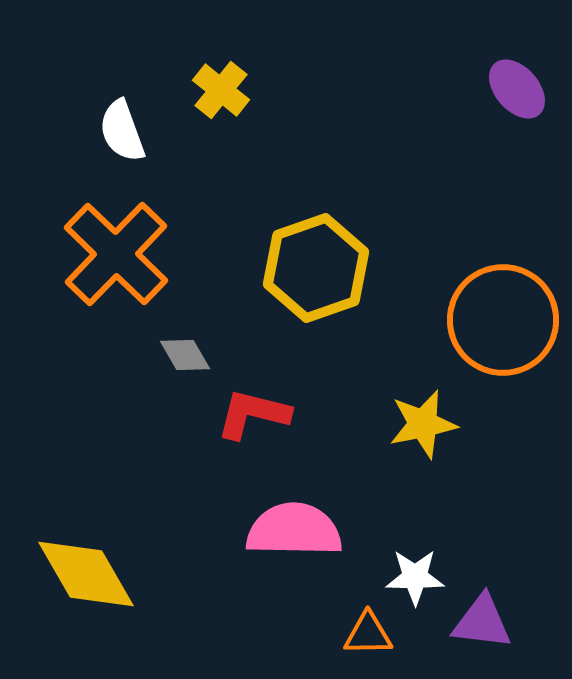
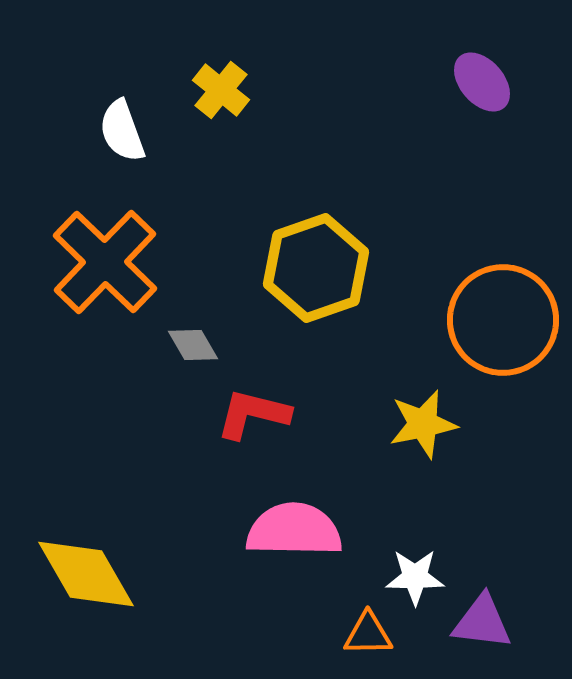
purple ellipse: moved 35 px left, 7 px up
orange cross: moved 11 px left, 8 px down
gray diamond: moved 8 px right, 10 px up
